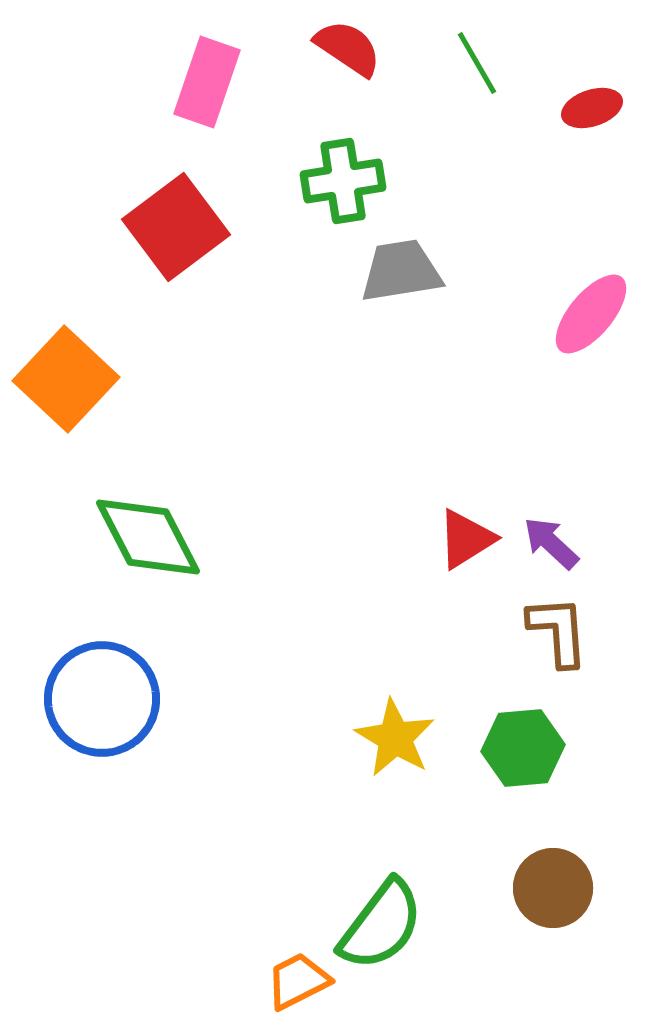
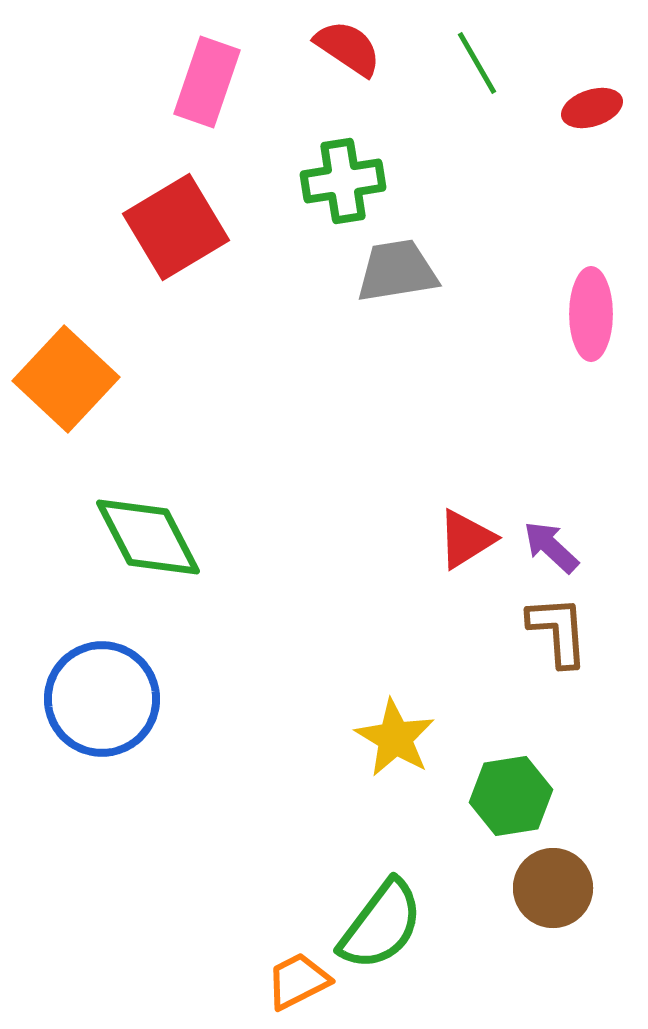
red square: rotated 6 degrees clockwise
gray trapezoid: moved 4 px left
pink ellipse: rotated 40 degrees counterclockwise
purple arrow: moved 4 px down
green hexagon: moved 12 px left, 48 px down; rotated 4 degrees counterclockwise
